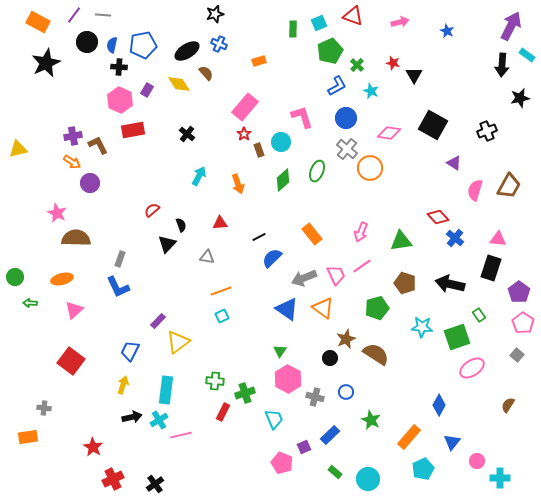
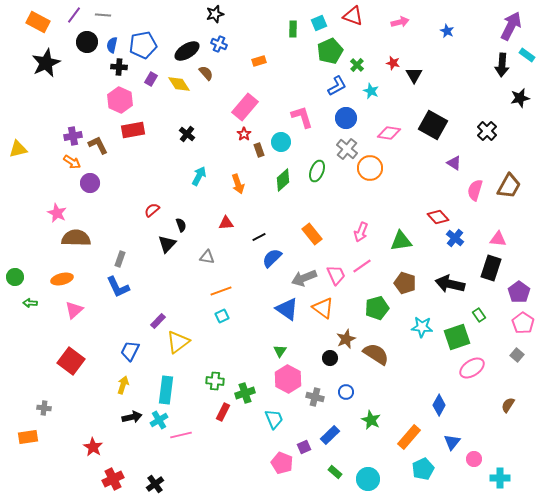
purple rectangle at (147, 90): moved 4 px right, 11 px up
black cross at (487, 131): rotated 24 degrees counterclockwise
red triangle at (220, 223): moved 6 px right
pink circle at (477, 461): moved 3 px left, 2 px up
